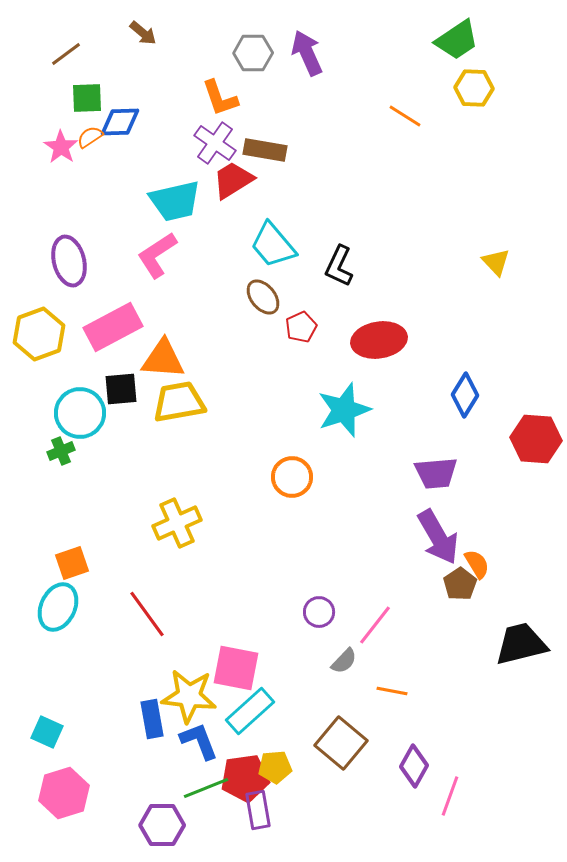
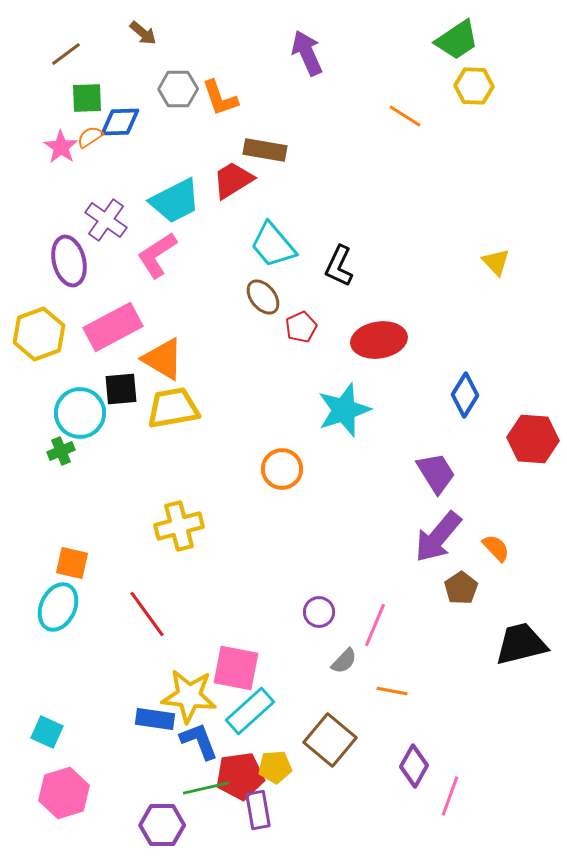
gray hexagon at (253, 53): moved 75 px left, 36 px down
yellow hexagon at (474, 88): moved 2 px up
purple cross at (215, 143): moved 109 px left, 77 px down
cyan trapezoid at (175, 201): rotated 14 degrees counterclockwise
orange triangle at (163, 359): rotated 27 degrees clockwise
yellow trapezoid at (179, 402): moved 6 px left, 6 px down
red hexagon at (536, 439): moved 3 px left
purple trapezoid at (436, 473): rotated 117 degrees counterclockwise
orange circle at (292, 477): moved 10 px left, 8 px up
yellow cross at (177, 523): moved 2 px right, 3 px down; rotated 9 degrees clockwise
purple arrow at (438, 537): rotated 70 degrees clockwise
orange square at (72, 563): rotated 32 degrees clockwise
orange semicircle at (477, 564): moved 19 px right, 16 px up; rotated 12 degrees counterclockwise
brown pentagon at (460, 584): moved 1 px right, 4 px down
pink line at (375, 625): rotated 15 degrees counterclockwise
blue rectangle at (152, 719): moved 3 px right; rotated 72 degrees counterclockwise
brown square at (341, 743): moved 11 px left, 3 px up
red pentagon at (245, 778): moved 5 px left, 2 px up
green line at (206, 788): rotated 9 degrees clockwise
